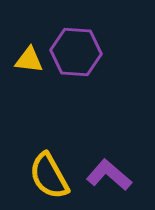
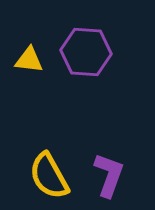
purple hexagon: moved 10 px right
purple L-shape: rotated 69 degrees clockwise
